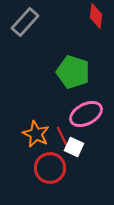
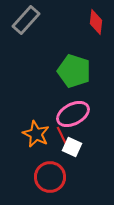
red diamond: moved 6 px down
gray rectangle: moved 1 px right, 2 px up
green pentagon: moved 1 px right, 1 px up
pink ellipse: moved 13 px left
white square: moved 2 px left
red circle: moved 9 px down
